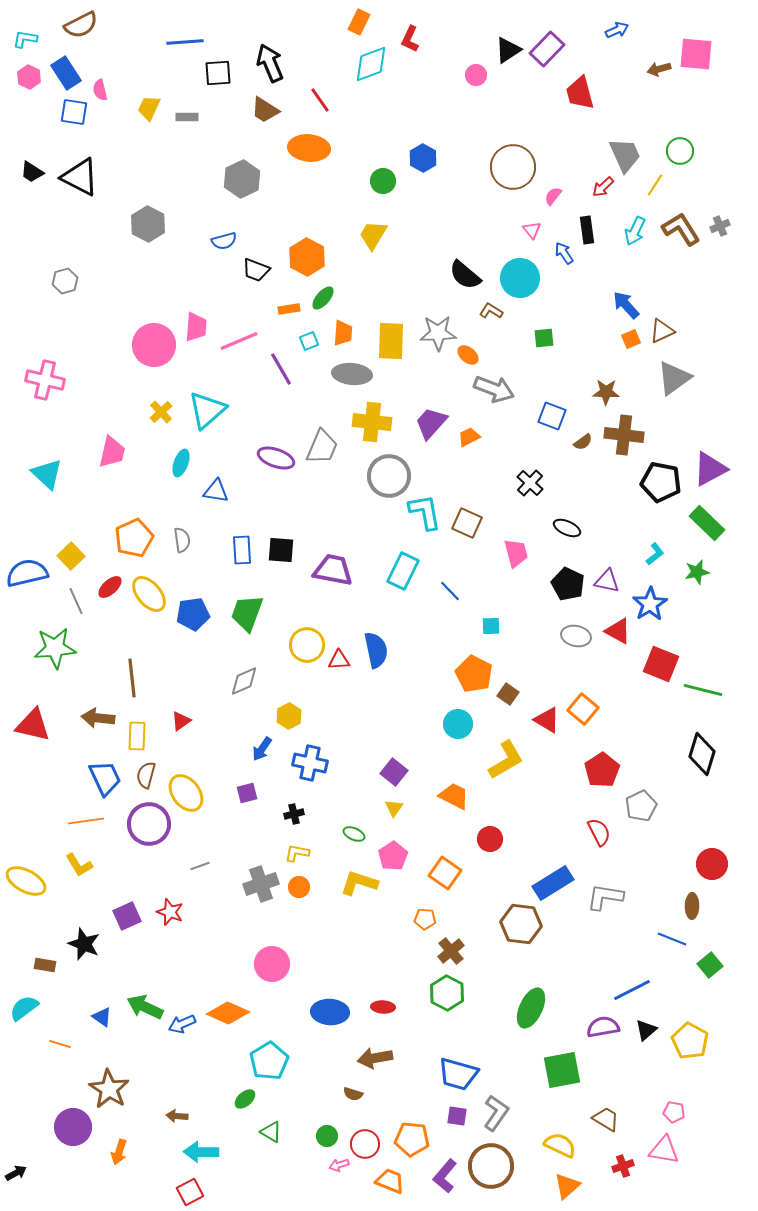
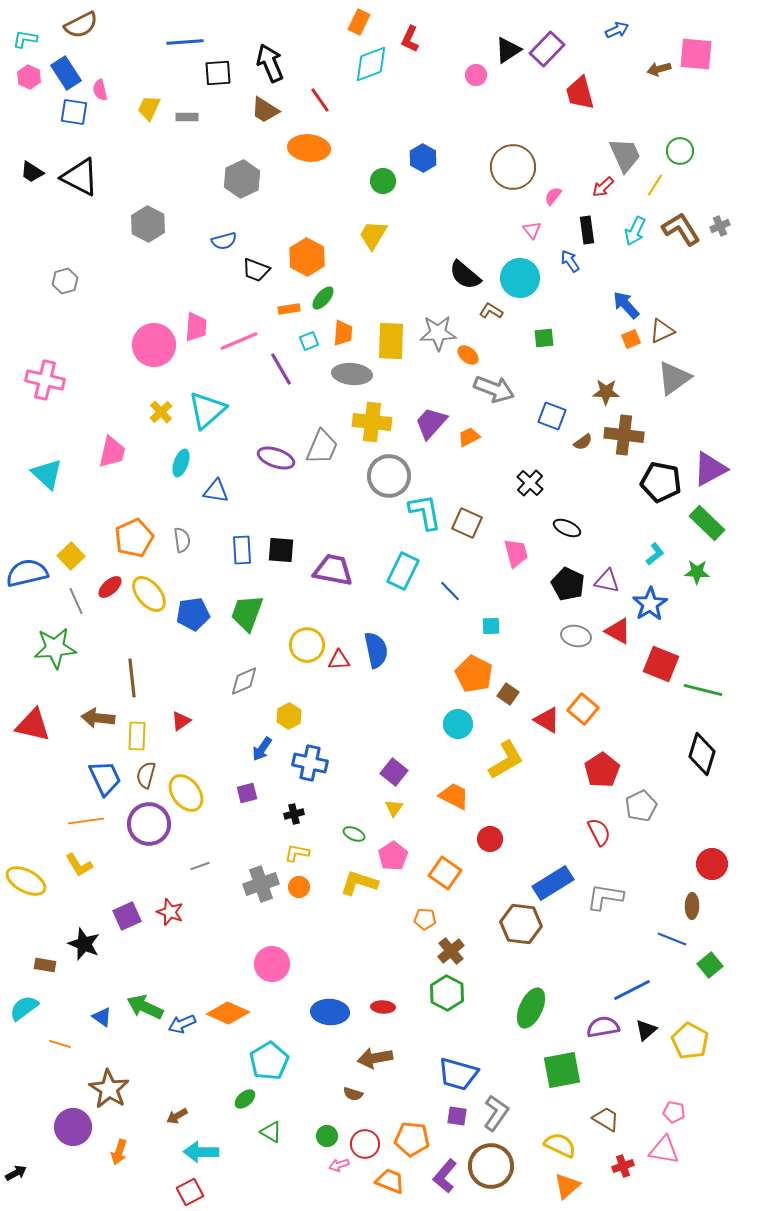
blue arrow at (564, 253): moved 6 px right, 8 px down
green star at (697, 572): rotated 15 degrees clockwise
brown arrow at (177, 1116): rotated 35 degrees counterclockwise
